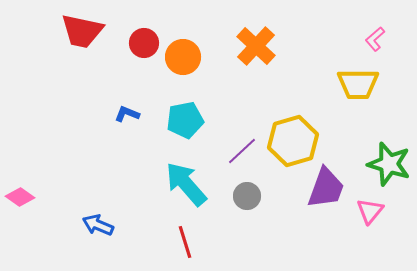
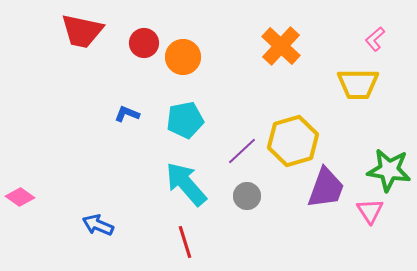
orange cross: moved 25 px right
green star: moved 6 px down; rotated 9 degrees counterclockwise
pink triangle: rotated 12 degrees counterclockwise
